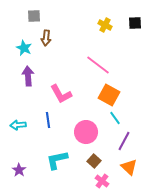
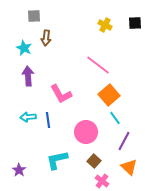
orange square: rotated 20 degrees clockwise
cyan arrow: moved 10 px right, 8 px up
